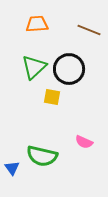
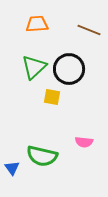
pink semicircle: rotated 18 degrees counterclockwise
